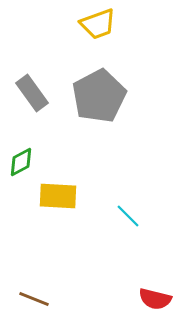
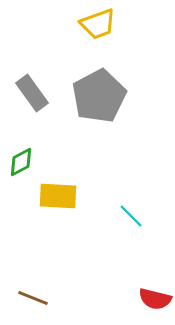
cyan line: moved 3 px right
brown line: moved 1 px left, 1 px up
